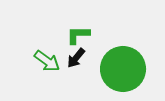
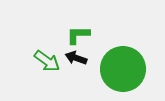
black arrow: rotated 70 degrees clockwise
